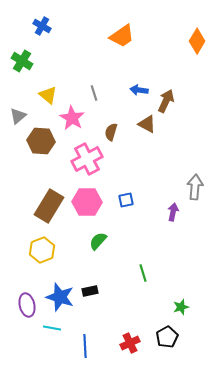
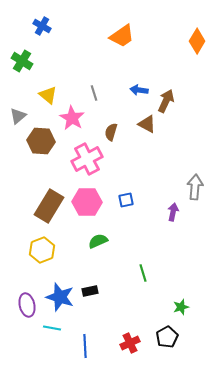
green semicircle: rotated 24 degrees clockwise
